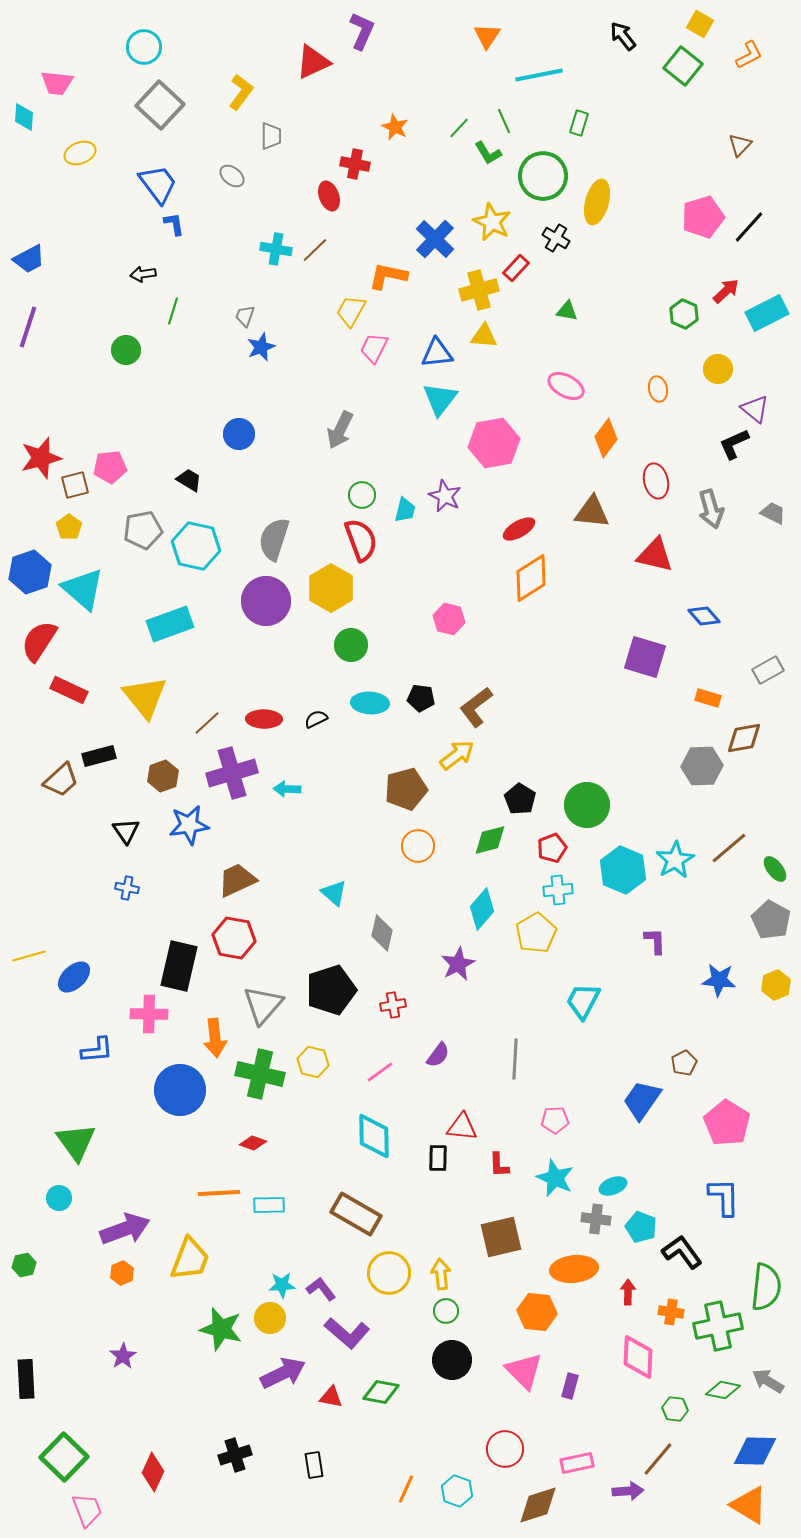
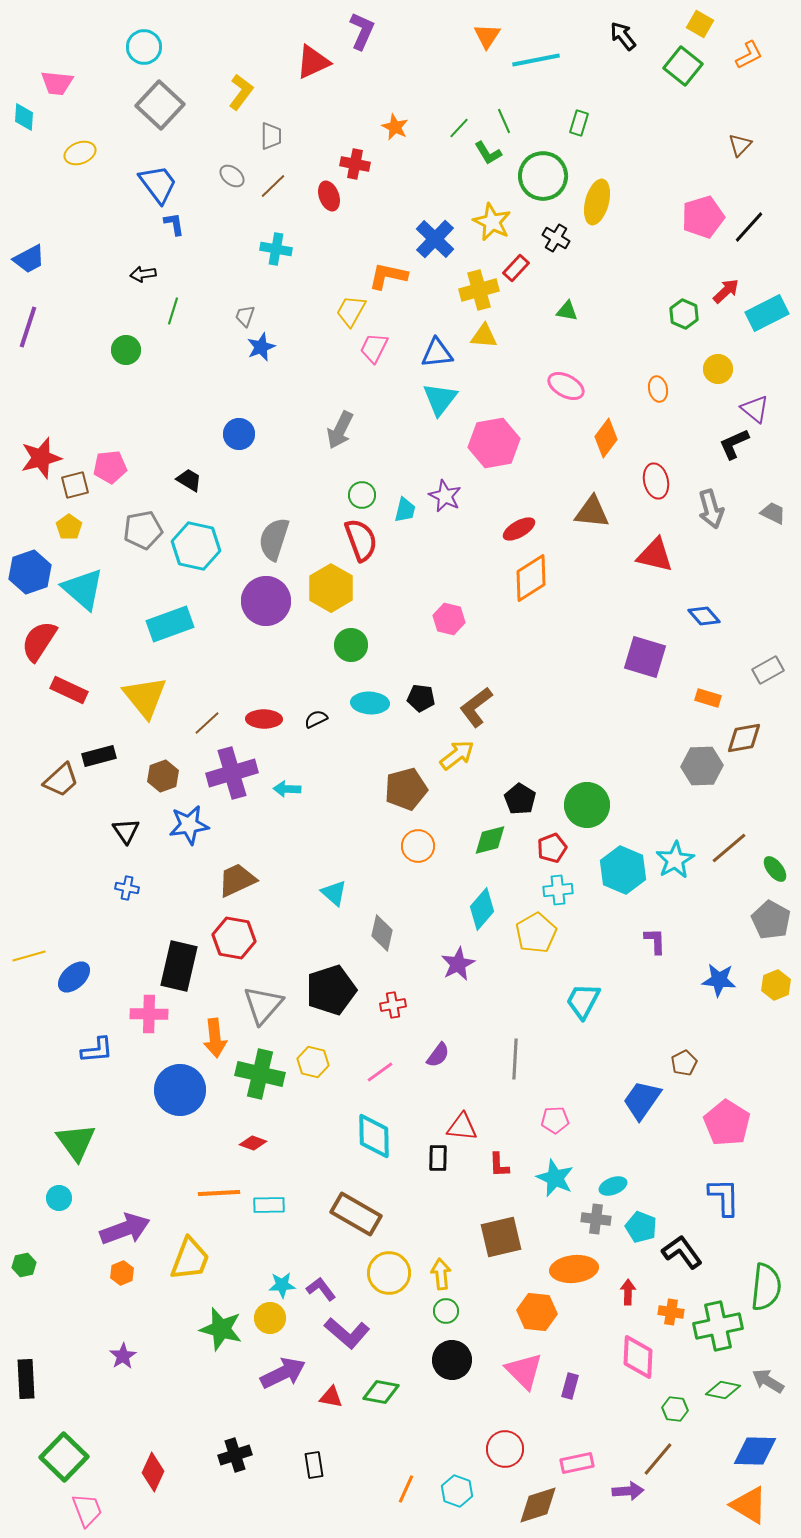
cyan line at (539, 75): moved 3 px left, 15 px up
brown line at (315, 250): moved 42 px left, 64 px up
